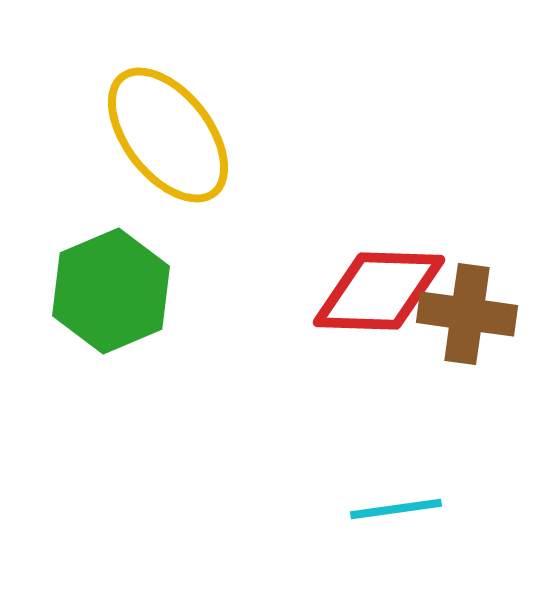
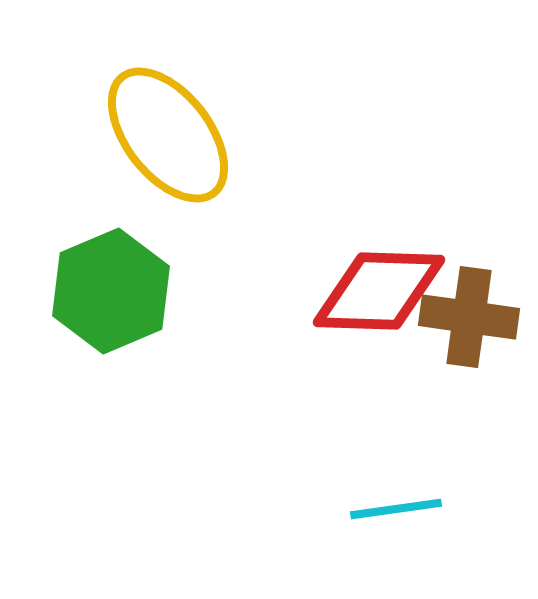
brown cross: moved 2 px right, 3 px down
